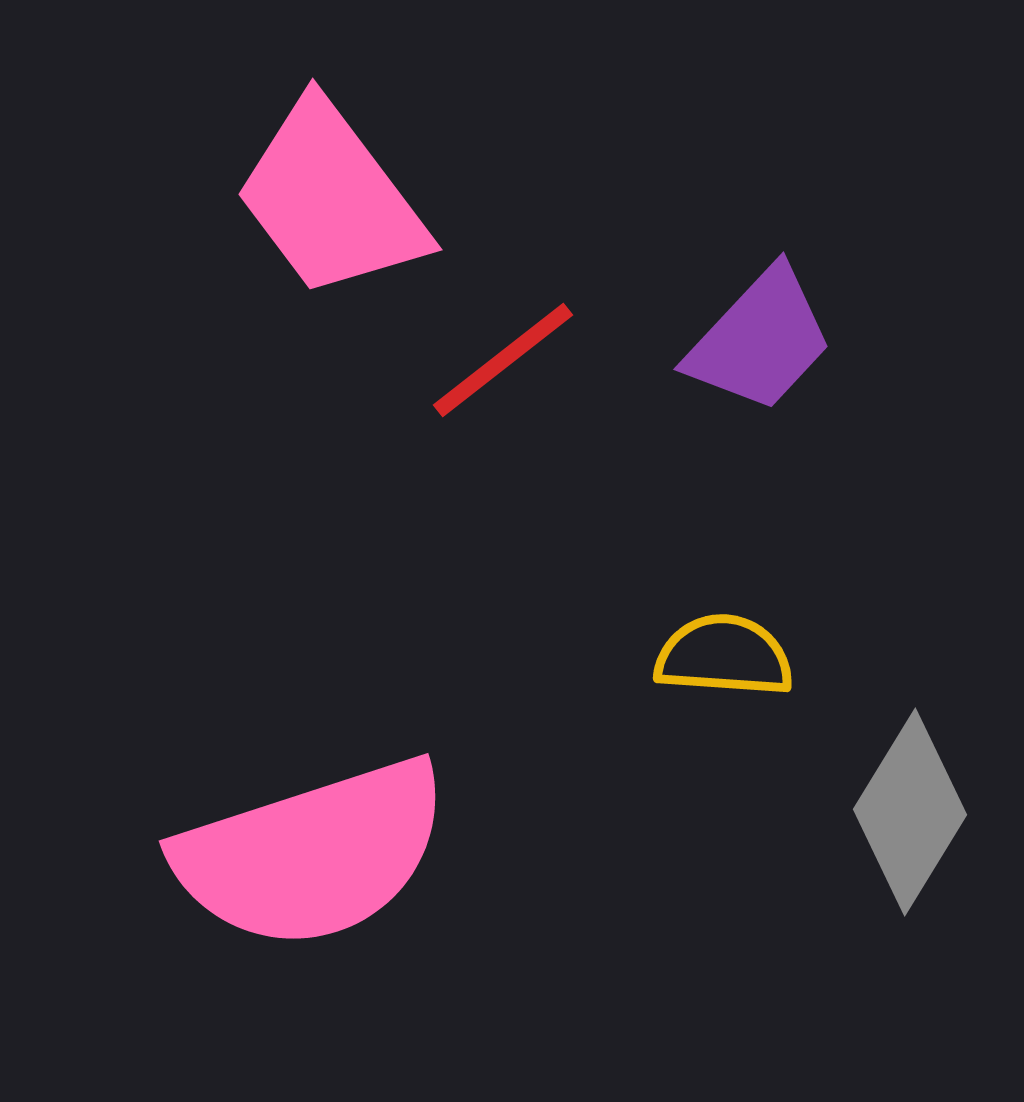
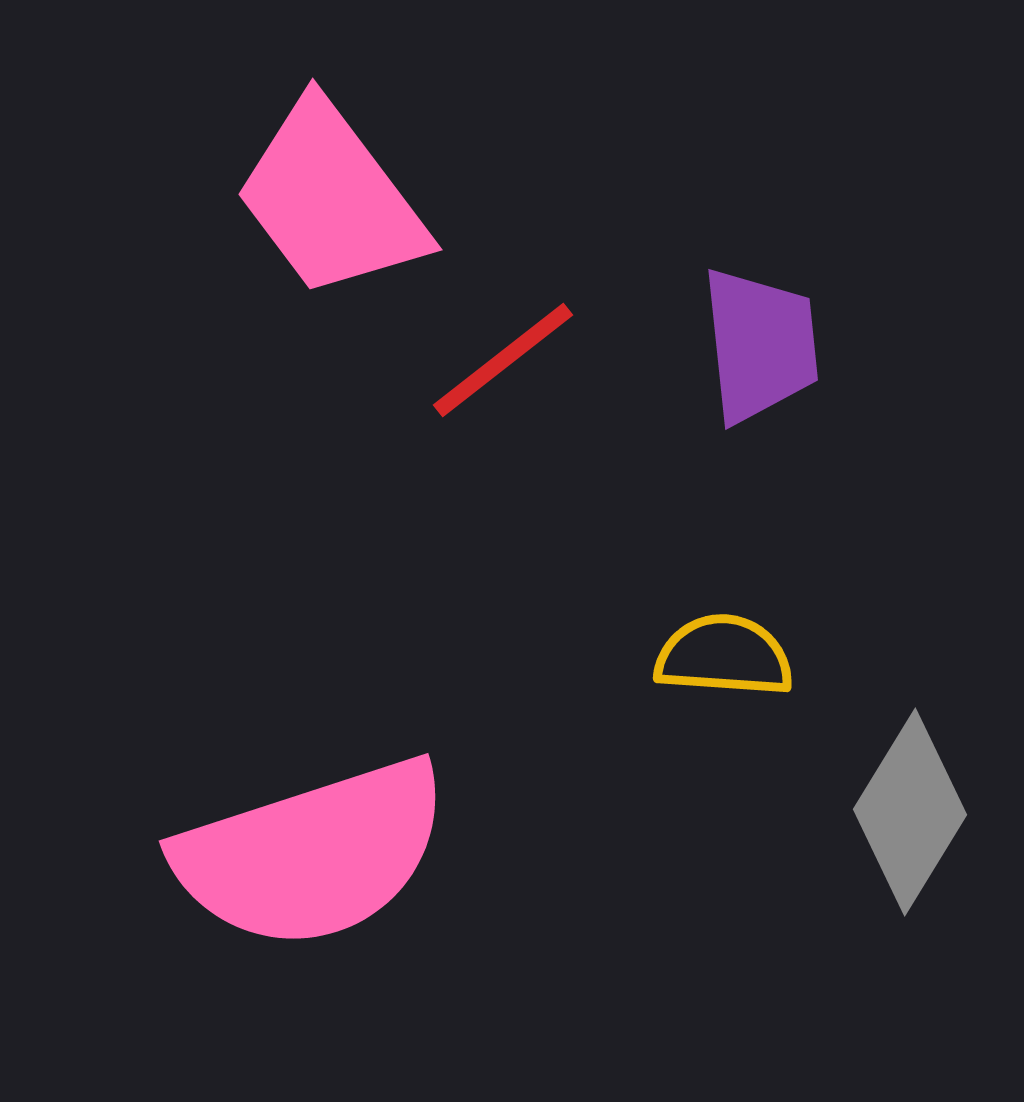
purple trapezoid: moved 5 px down; rotated 49 degrees counterclockwise
